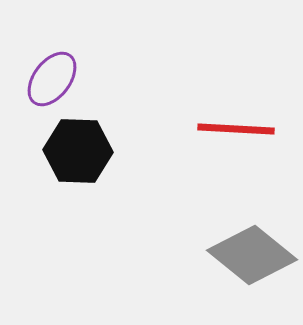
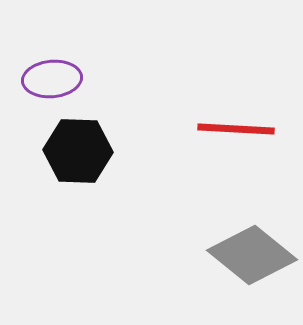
purple ellipse: rotated 48 degrees clockwise
